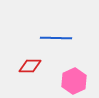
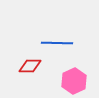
blue line: moved 1 px right, 5 px down
